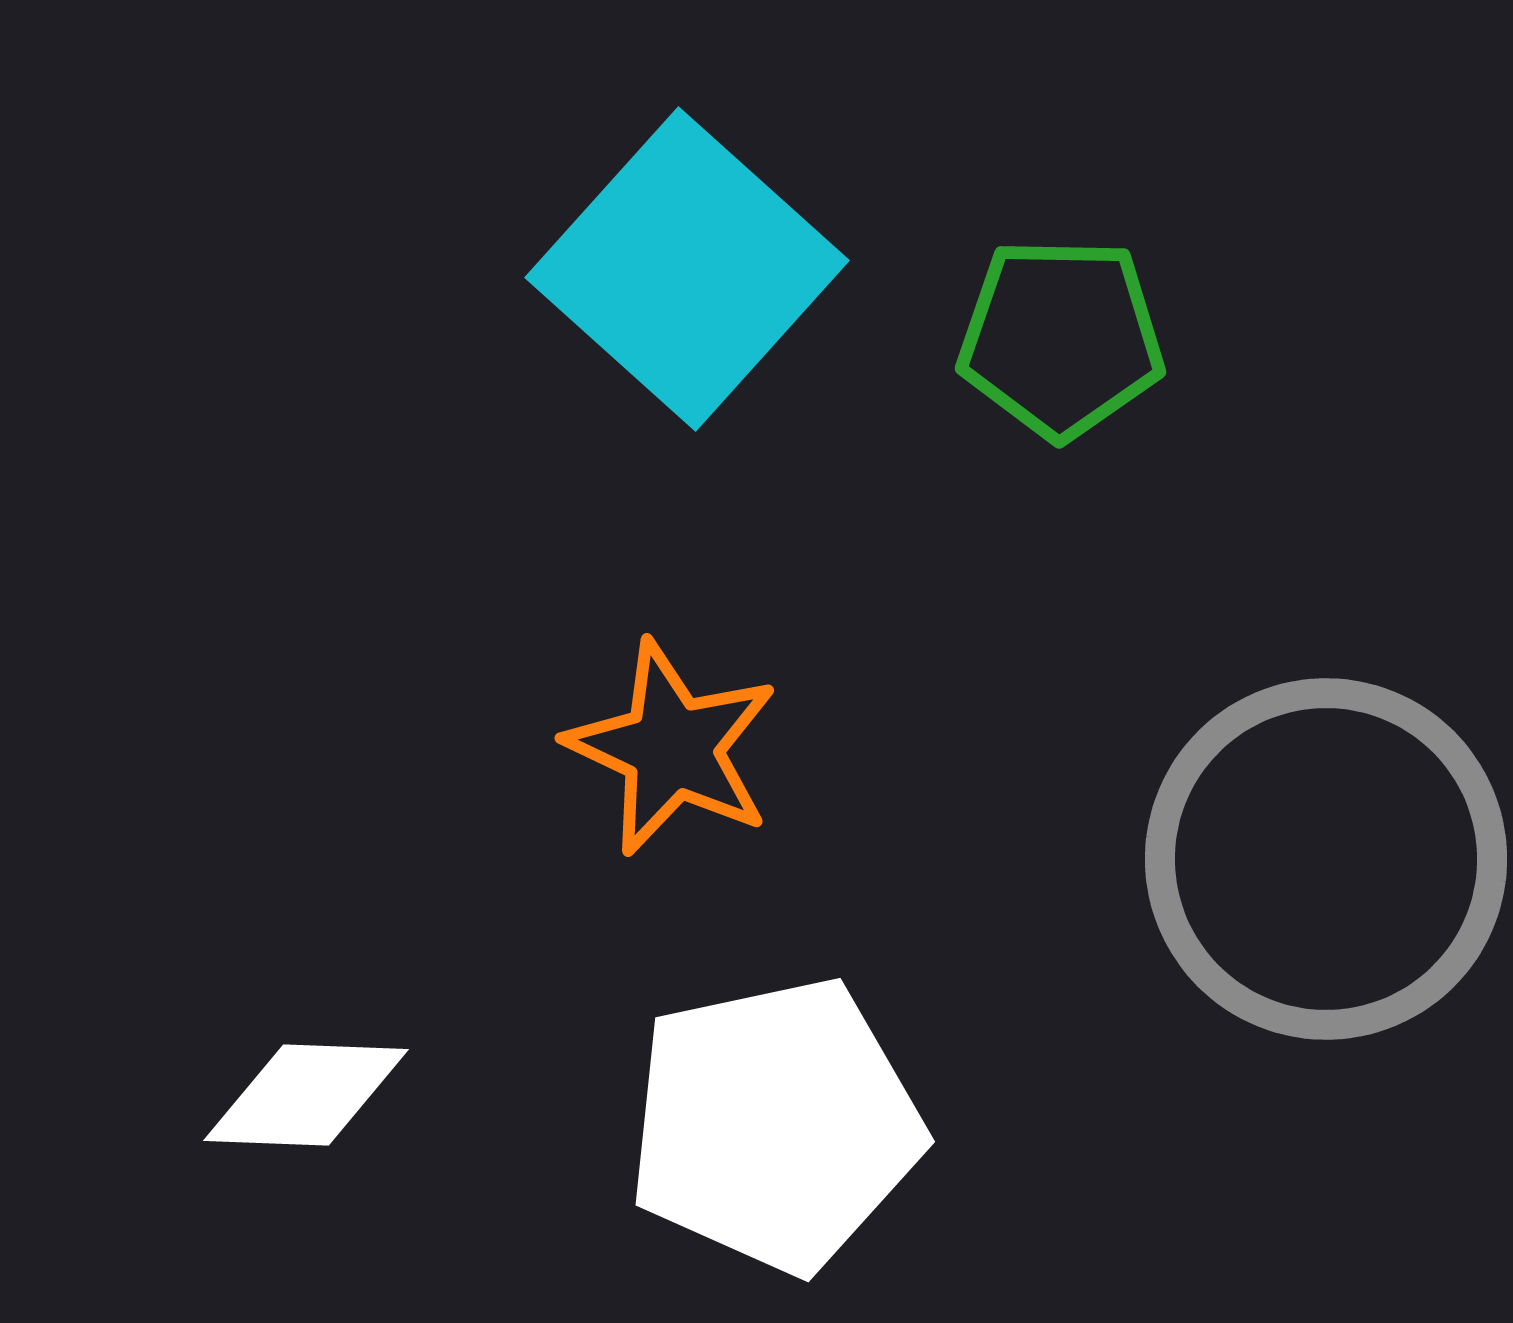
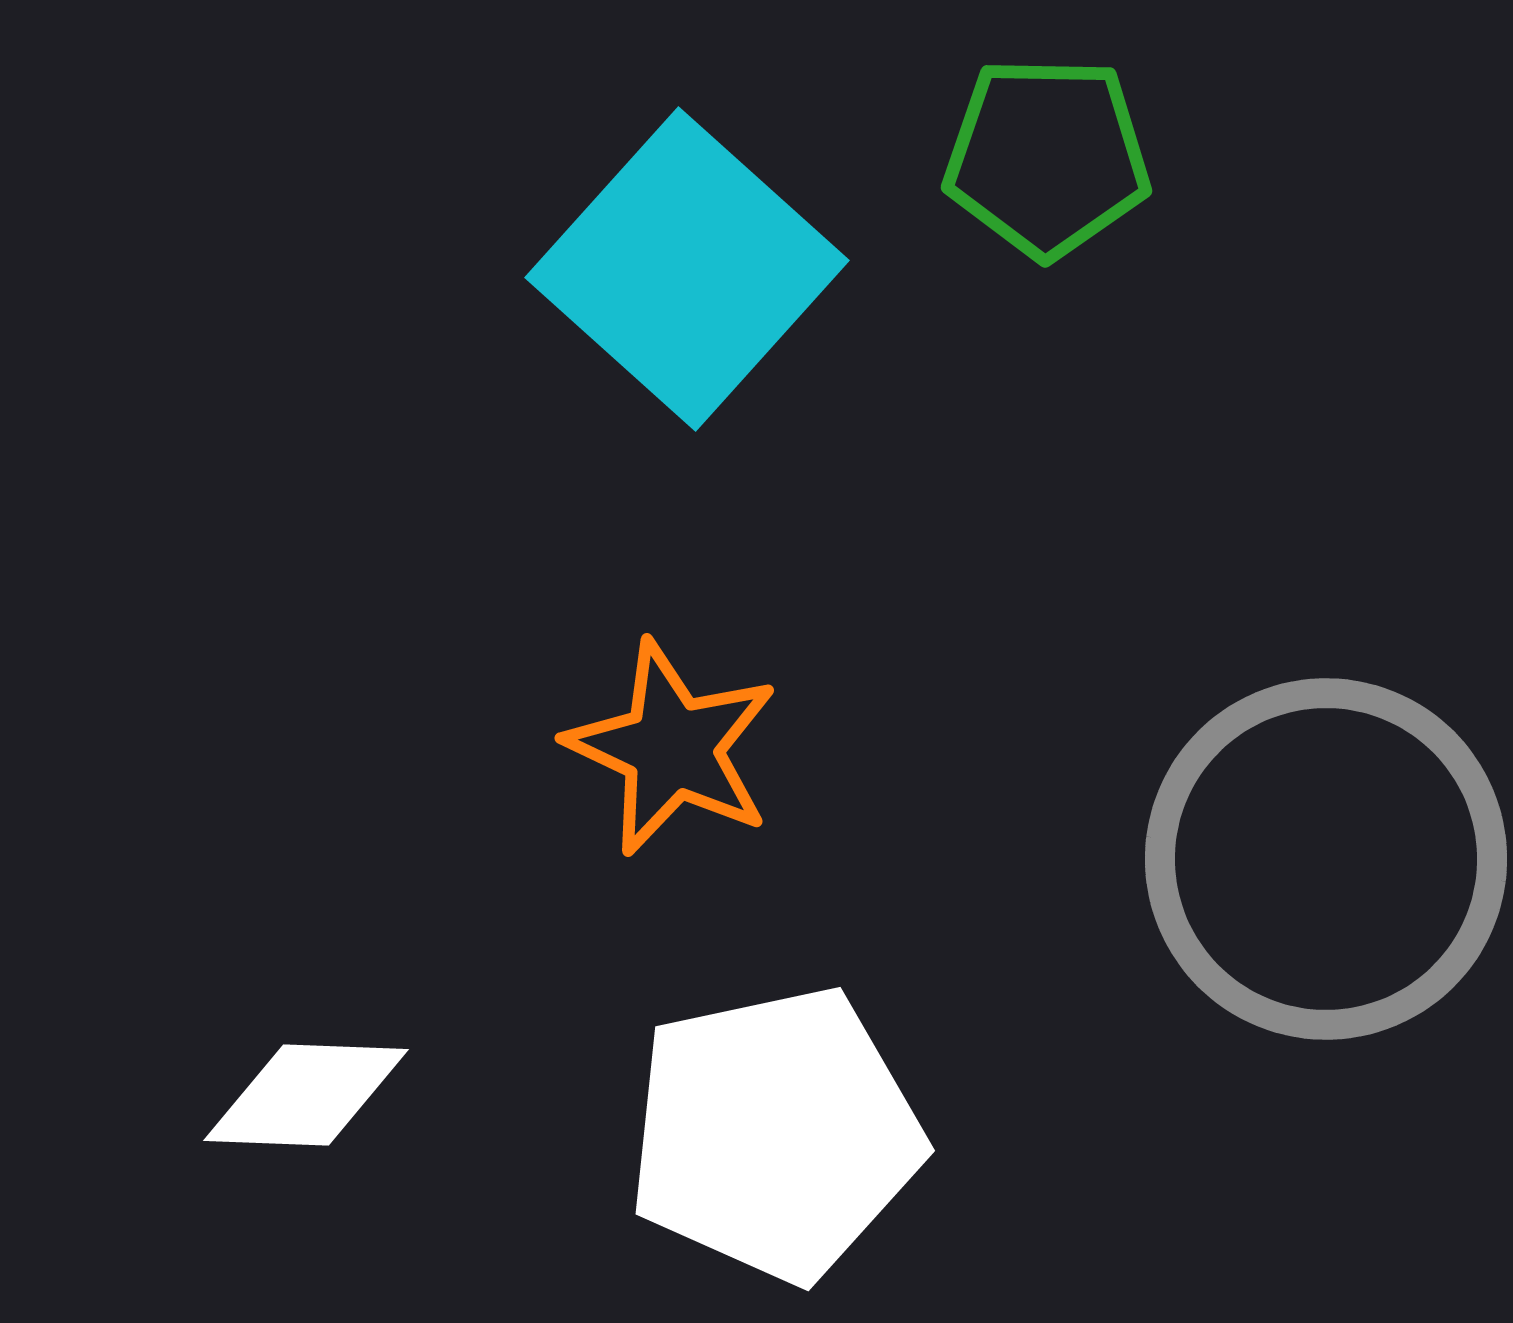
green pentagon: moved 14 px left, 181 px up
white pentagon: moved 9 px down
